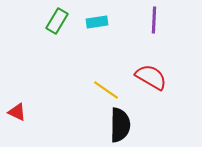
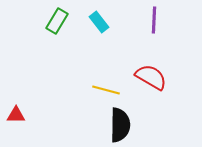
cyan rectangle: moved 2 px right; rotated 60 degrees clockwise
yellow line: rotated 20 degrees counterclockwise
red triangle: moved 1 px left, 3 px down; rotated 24 degrees counterclockwise
